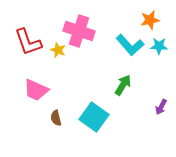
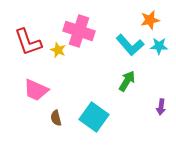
green arrow: moved 4 px right, 4 px up
purple arrow: rotated 21 degrees counterclockwise
